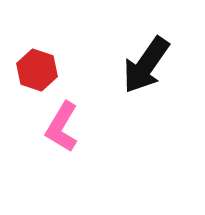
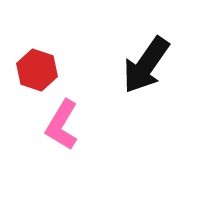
pink L-shape: moved 2 px up
